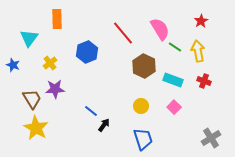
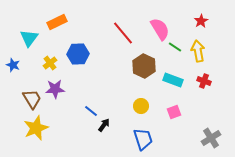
orange rectangle: moved 3 px down; rotated 66 degrees clockwise
blue hexagon: moved 9 px left, 2 px down; rotated 20 degrees clockwise
pink square: moved 5 px down; rotated 24 degrees clockwise
yellow star: rotated 20 degrees clockwise
